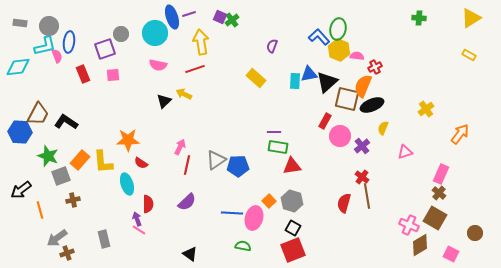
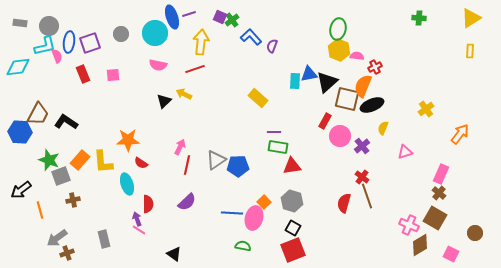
blue L-shape at (319, 37): moved 68 px left
yellow arrow at (201, 42): rotated 15 degrees clockwise
purple square at (105, 49): moved 15 px left, 6 px up
yellow rectangle at (469, 55): moved 1 px right, 4 px up; rotated 64 degrees clockwise
yellow rectangle at (256, 78): moved 2 px right, 20 px down
green star at (48, 156): moved 1 px right, 4 px down
brown line at (367, 196): rotated 10 degrees counterclockwise
orange square at (269, 201): moved 5 px left, 1 px down
black triangle at (190, 254): moved 16 px left
